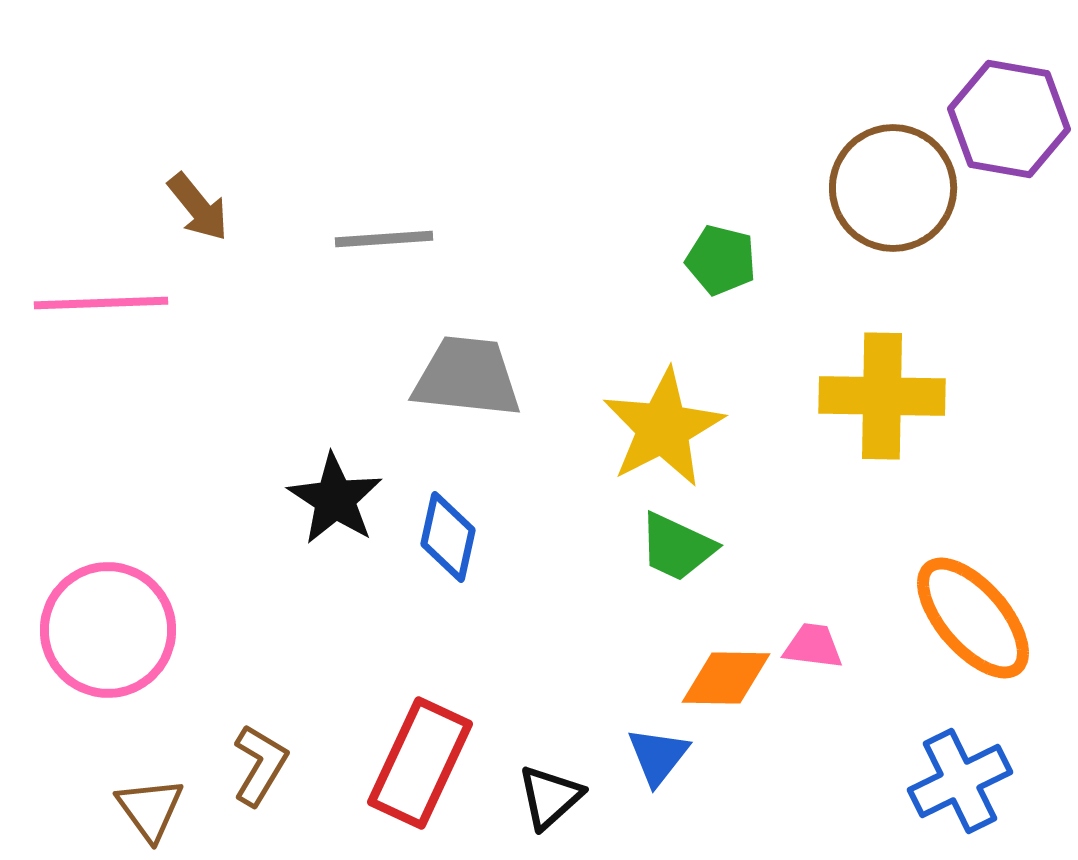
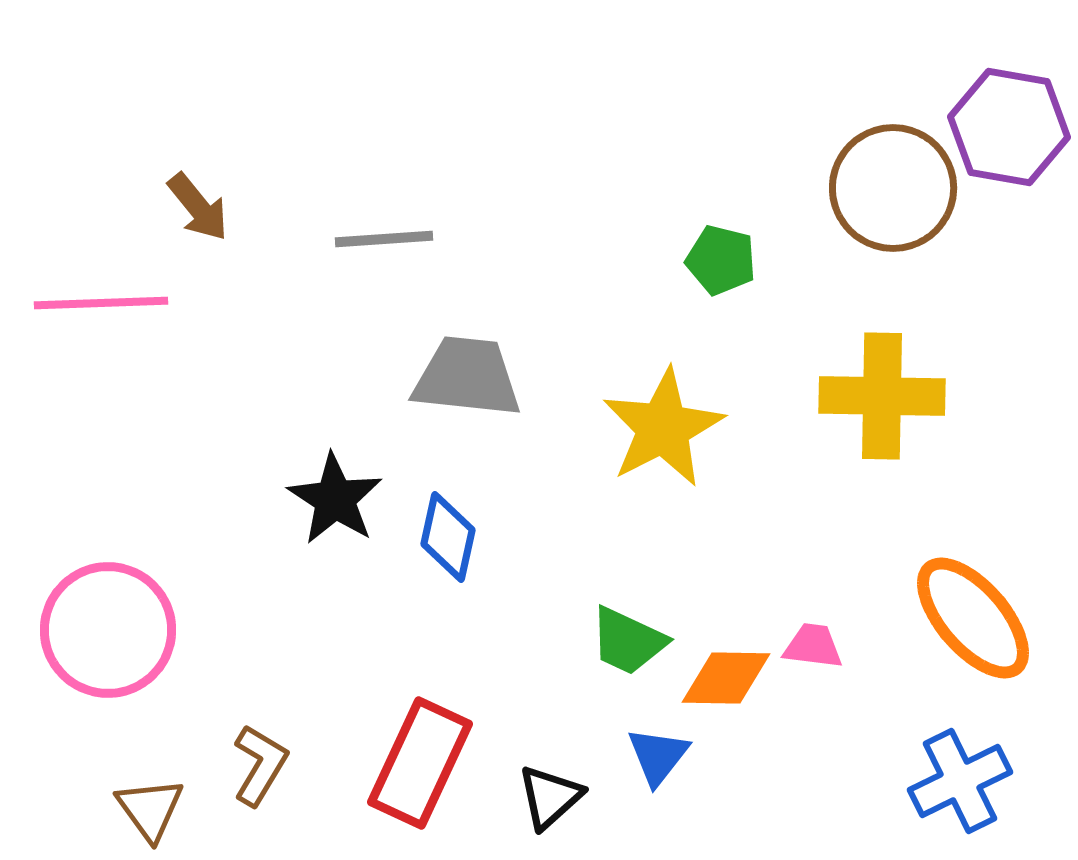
purple hexagon: moved 8 px down
green trapezoid: moved 49 px left, 94 px down
